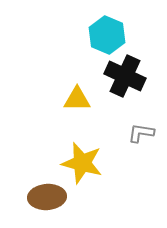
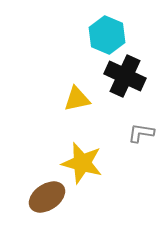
yellow triangle: rotated 12 degrees counterclockwise
brown ellipse: rotated 30 degrees counterclockwise
